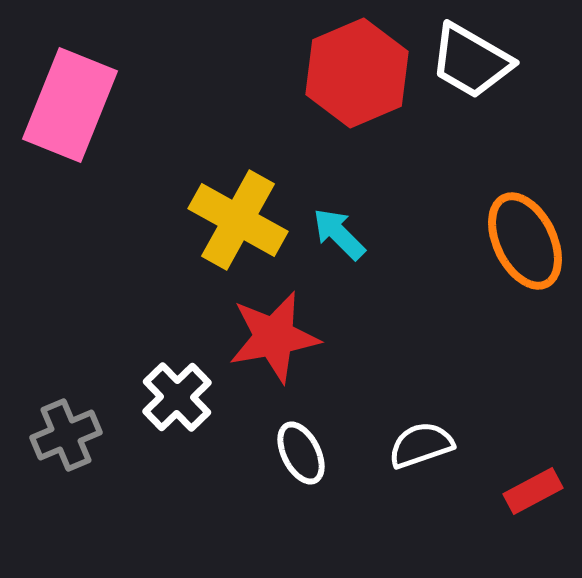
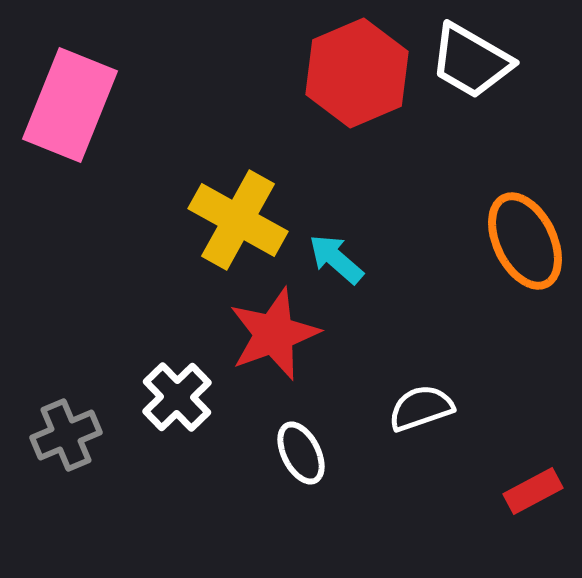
cyan arrow: moved 3 px left, 25 px down; rotated 4 degrees counterclockwise
red star: moved 3 px up; rotated 10 degrees counterclockwise
white semicircle: moved 37 px up
